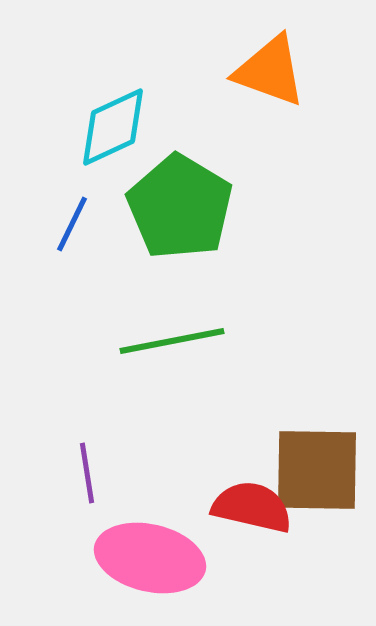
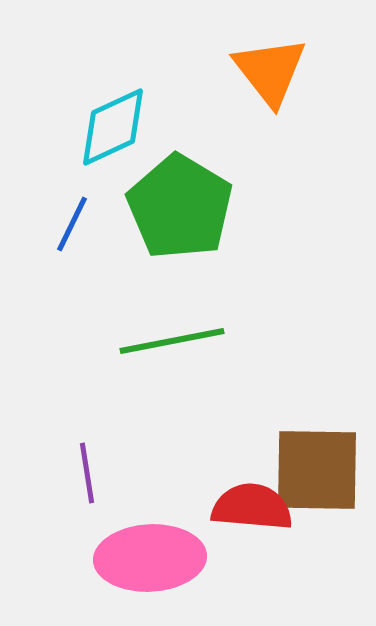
orange triangle: rotated 32 degrees clockwise
red semicircle: rotated 8 degrees counterclockwise
pink ellipse: rotated 16 degrees counterclockwise
